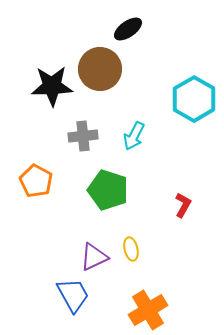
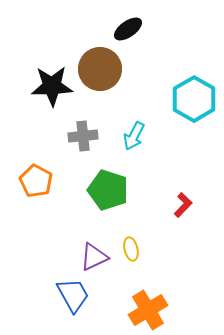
red L-shape: rotated 15 degrees clockwise
